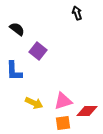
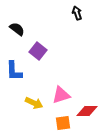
pink triangle: moved 2 px left, 6 px up
